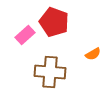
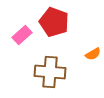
pink rectangle: moved 3 px left
